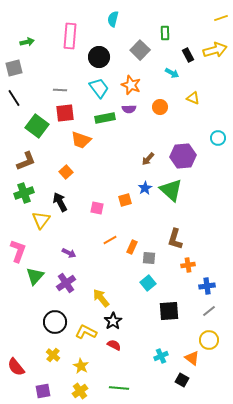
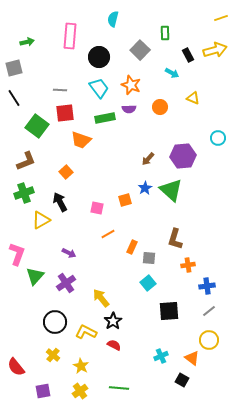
yellow triangle at (41, 220): rotated 24 degrees clockwise
orange line at (110, 240): moved 2 px left, 6 px up
pink L-shape at (18, 251): moved 1 px left, 3 px down
